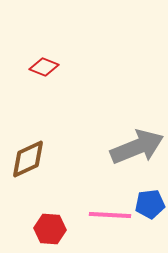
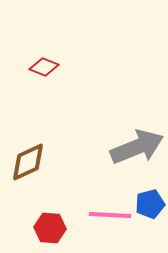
brown diamond: moved 3 px down
blue pentagon: rotated 8 degrees counterclockwise
red hexagon: moved 1 px up
